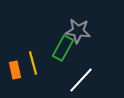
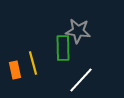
green rectangle: rotated 30 degrees counterclockwise
